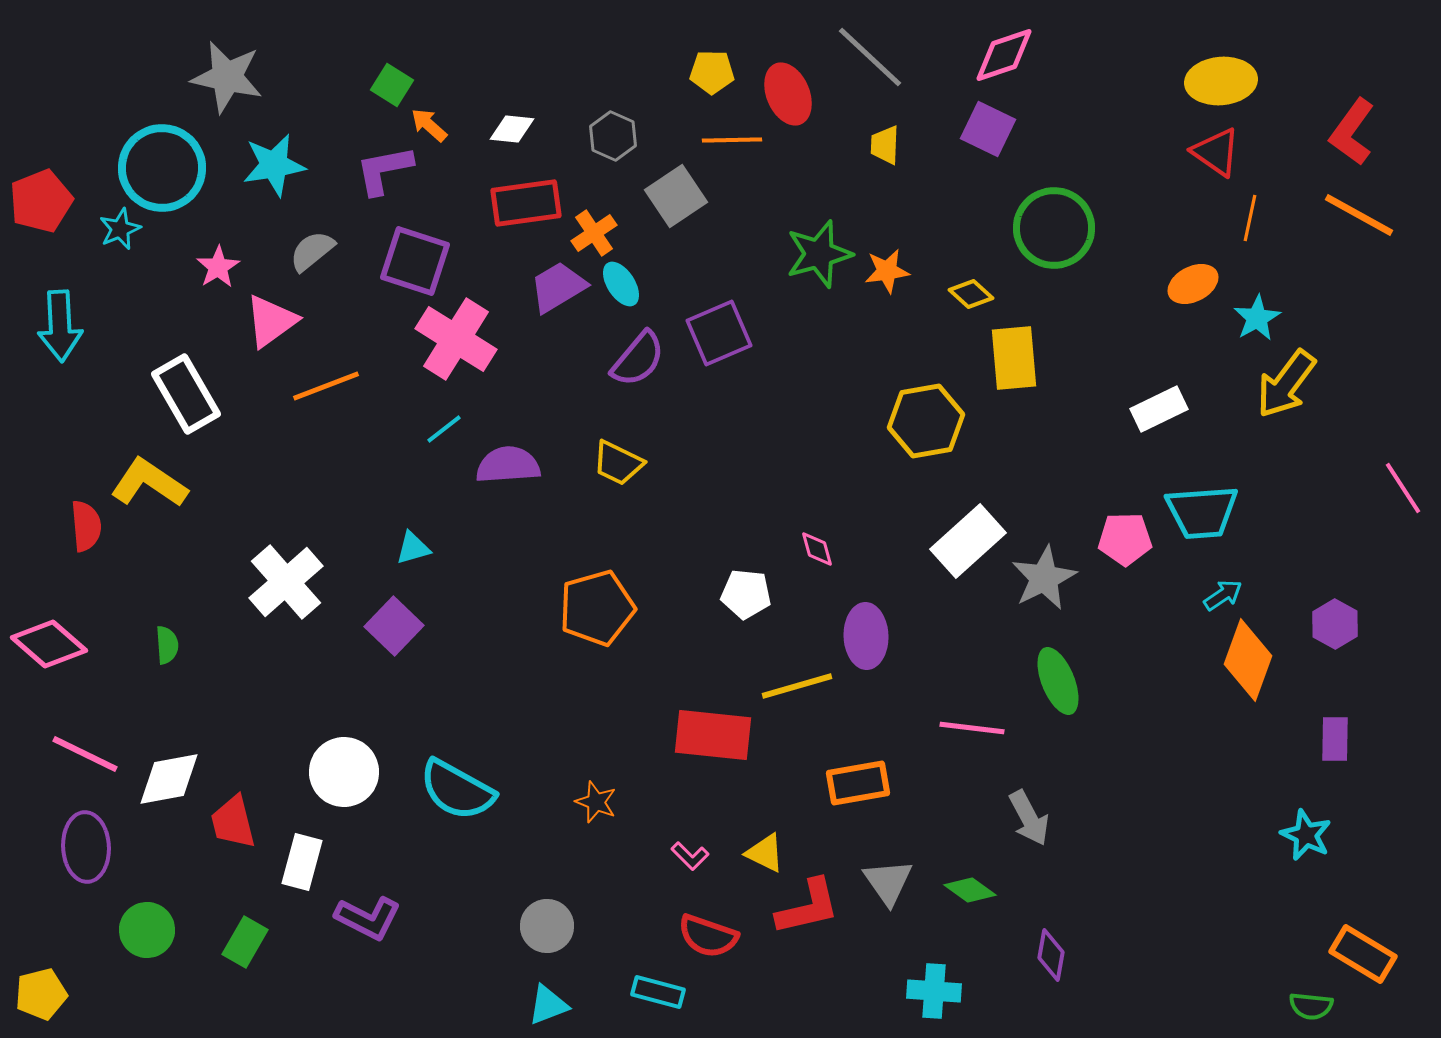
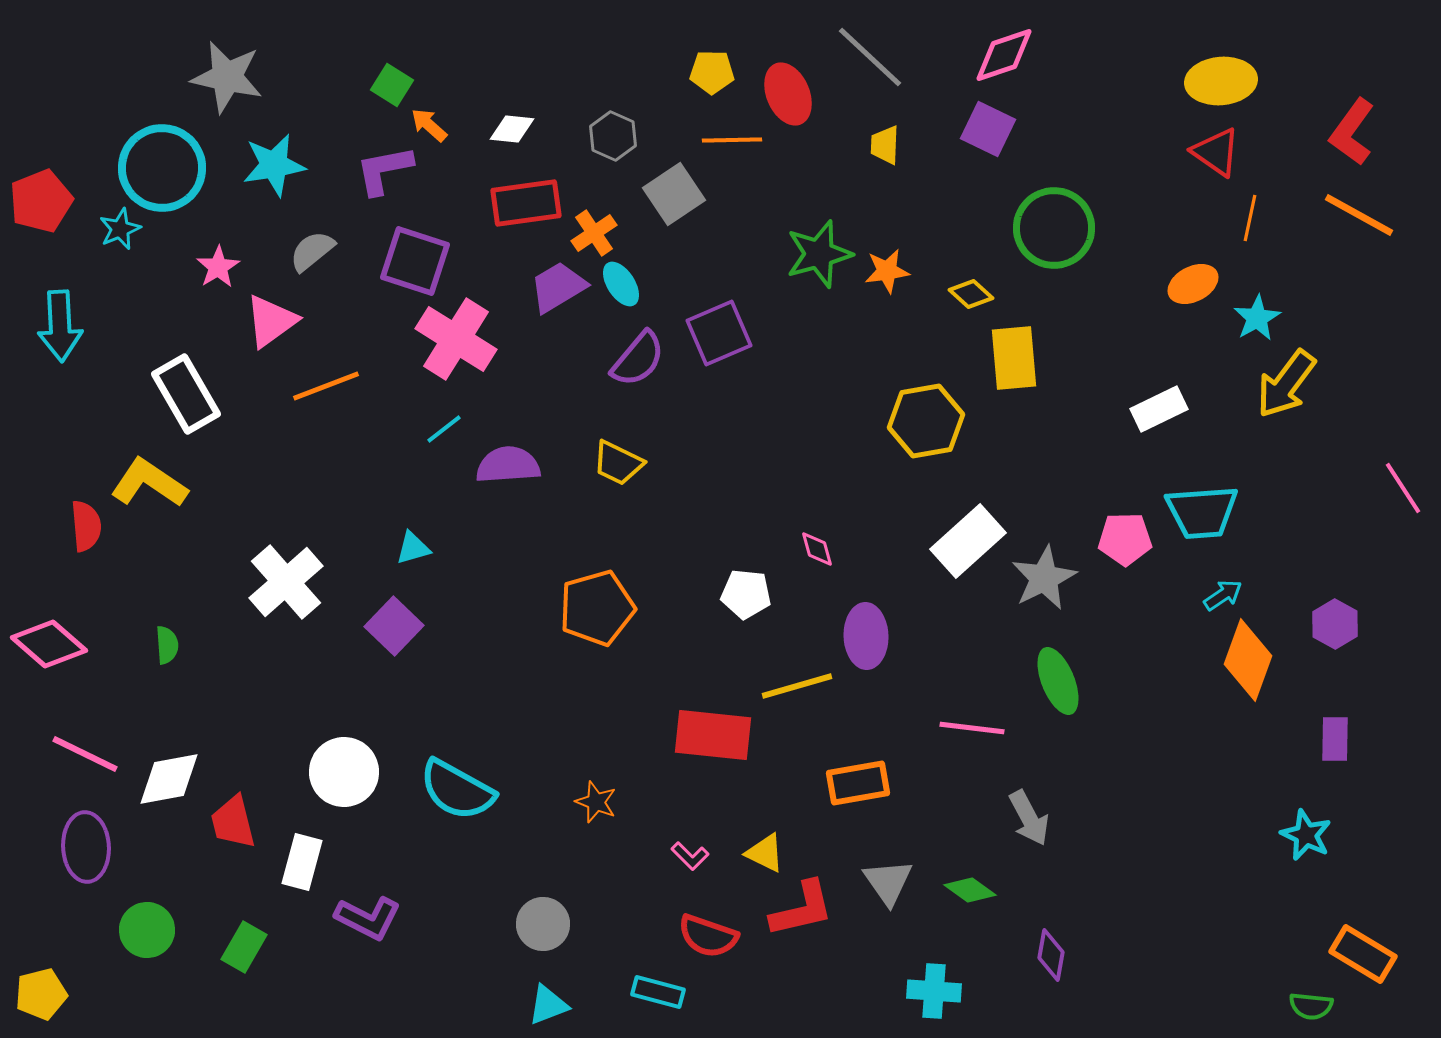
gray square at (676, 196): moved 2 px left, 2 px up
red L-shape at (808, 907): moved 6 px left, 2 px down
gray circle at (547, 926): moved 4 px left, 2 px up
green rectangle at (245, 942): moved 1 px left, 5 px down
